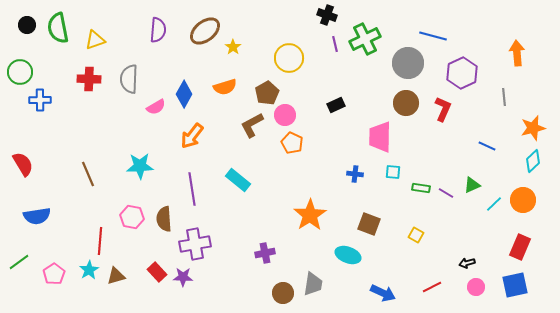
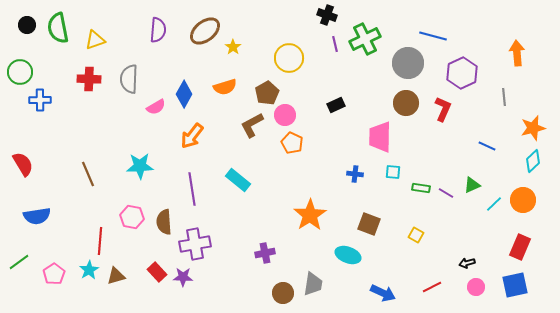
brown semicircle at (164, 219): moved 3 px down
